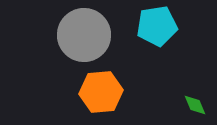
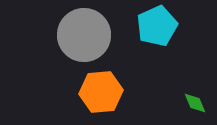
cyan pentagon: rotated 15 degrees counterclockwise
green diamond: moved 2 px up
